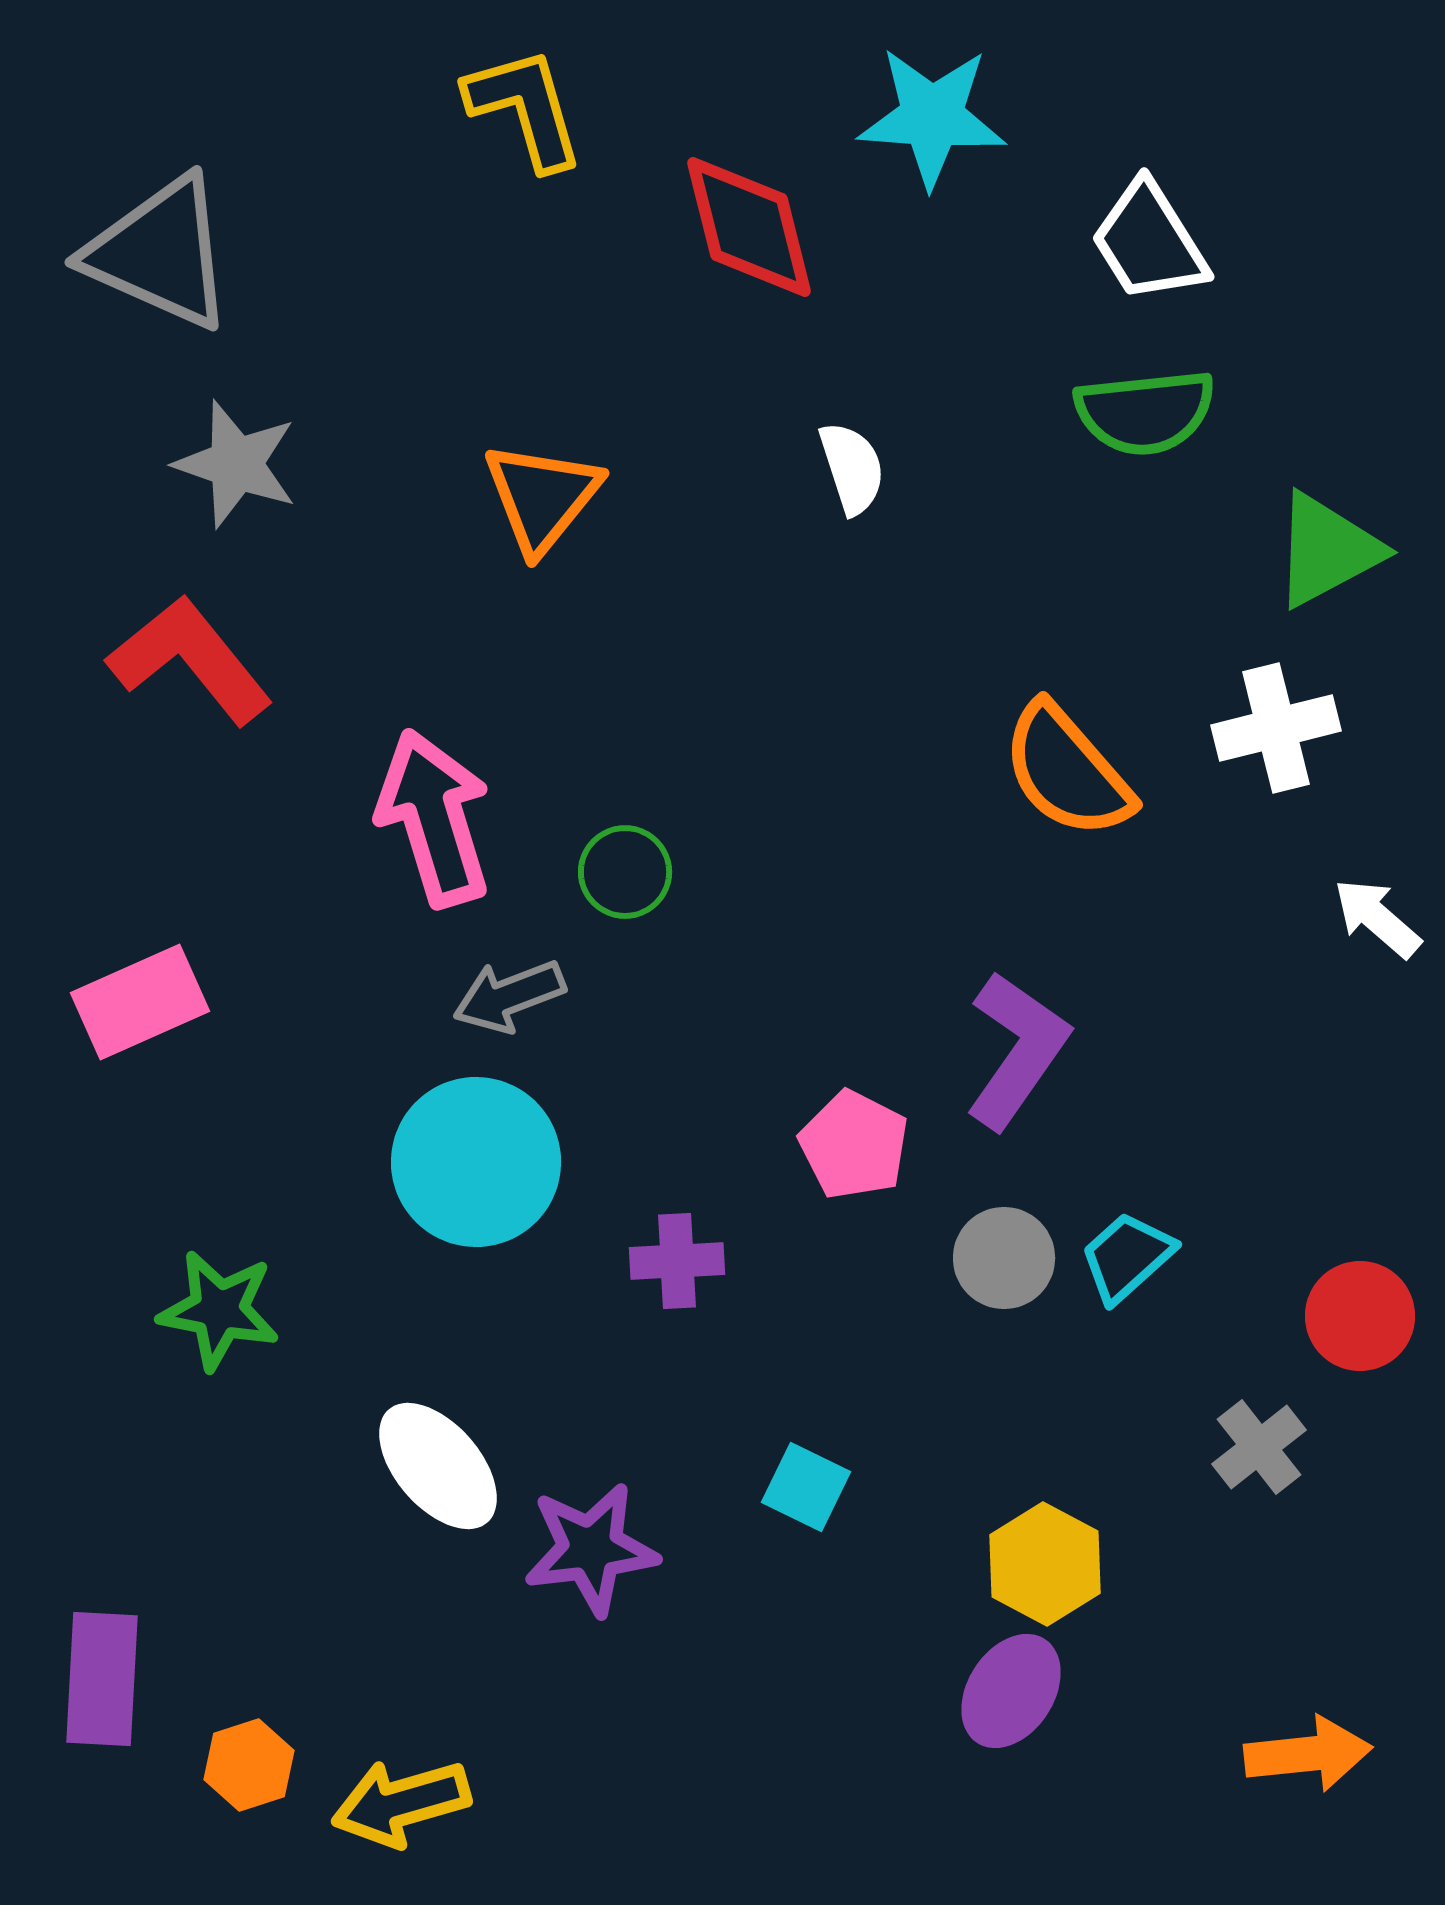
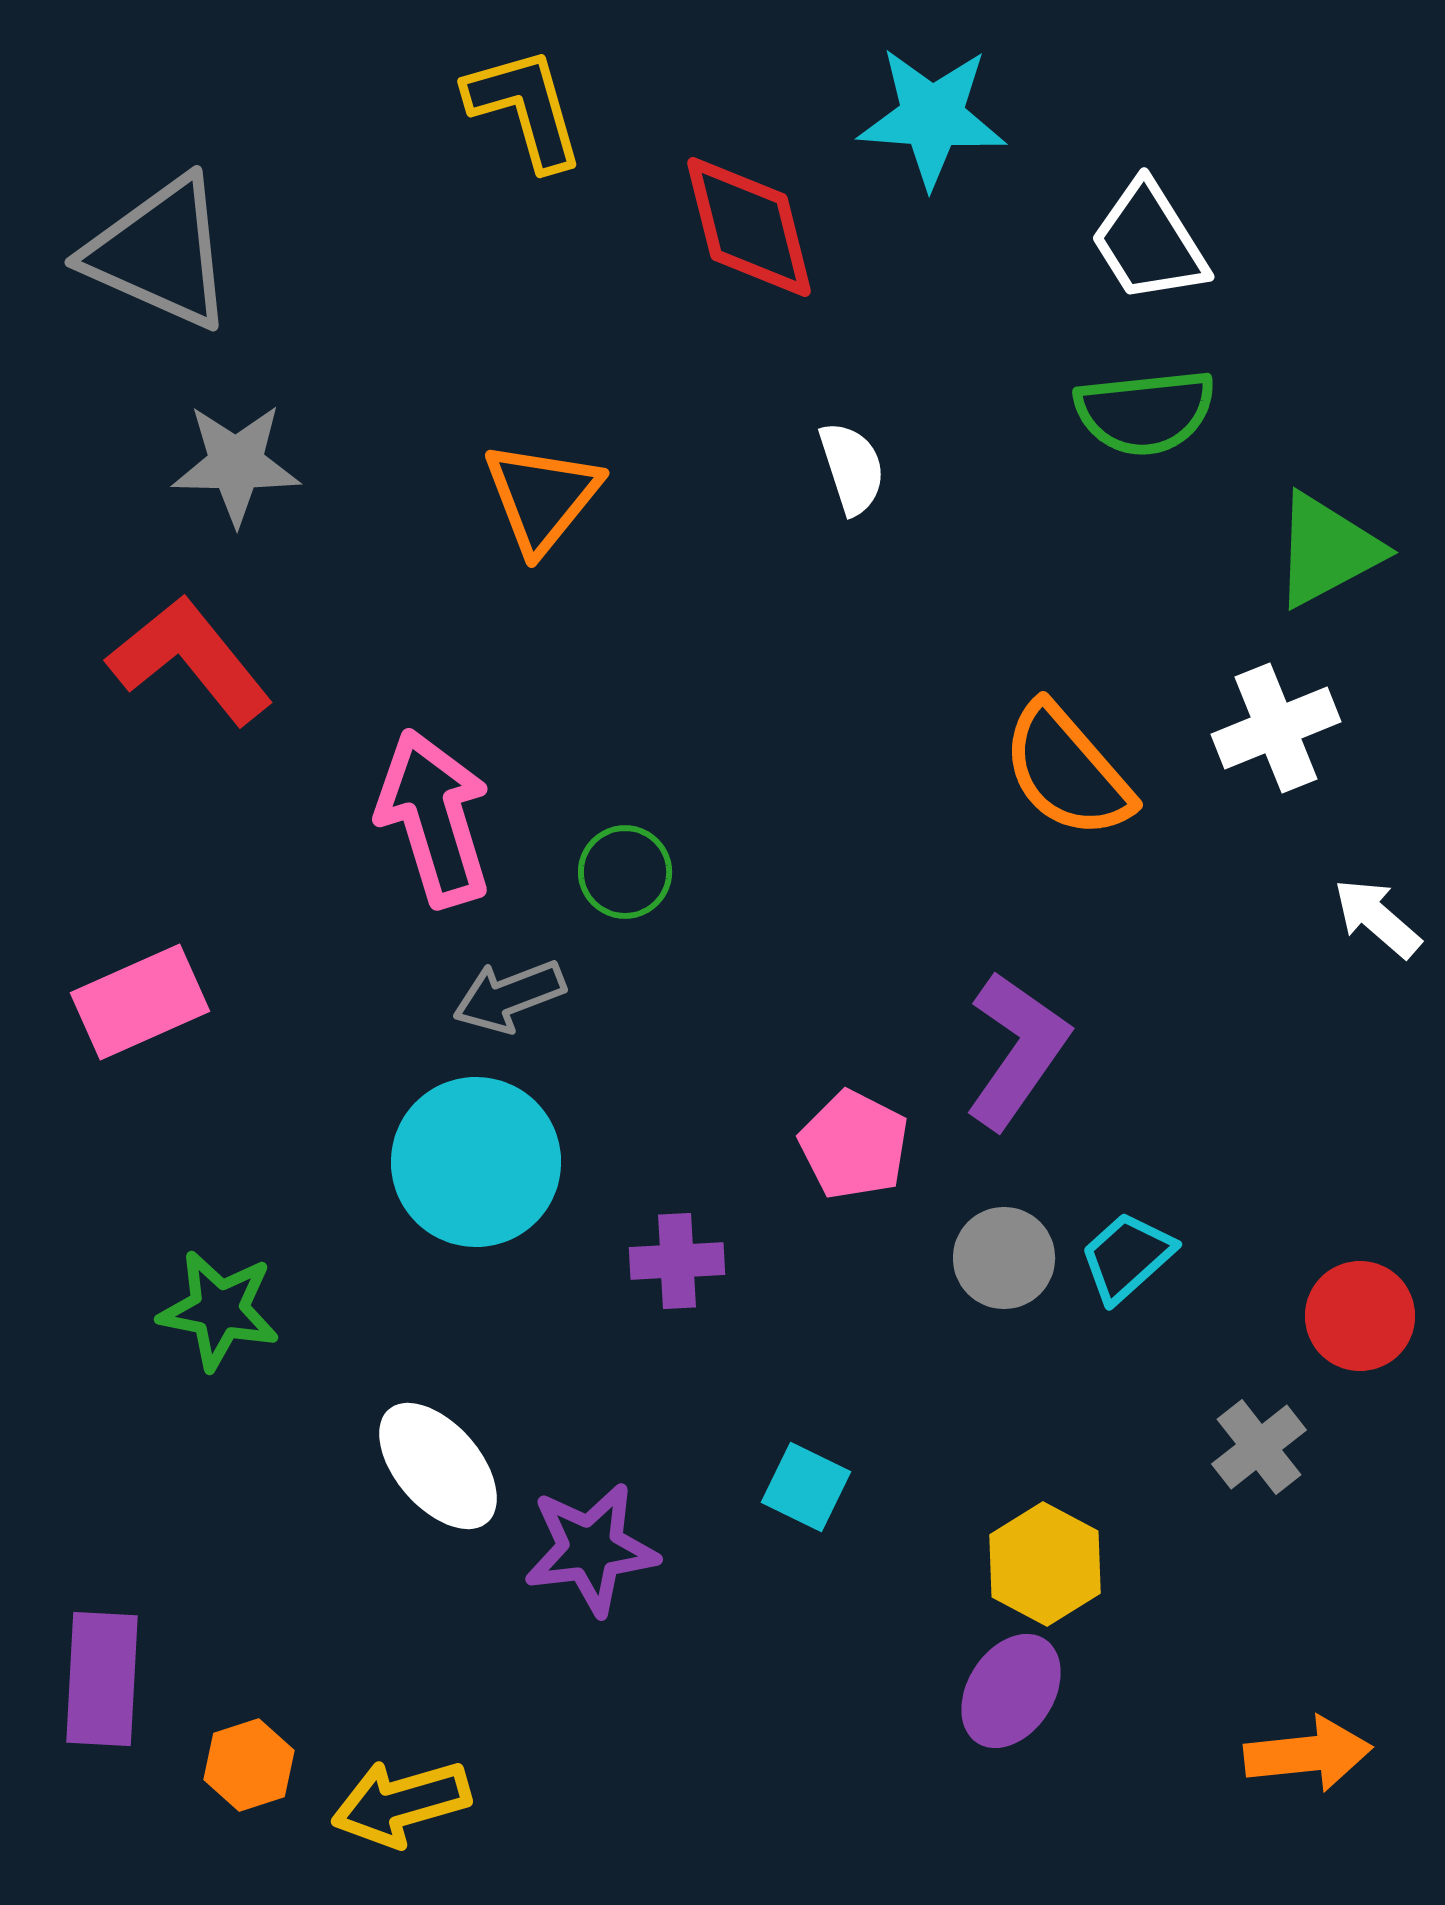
gray star: rotated 18 degrees counterclockwise
white cross: rotated 8 degrees counterclockwise
